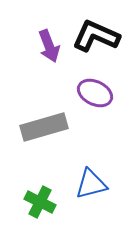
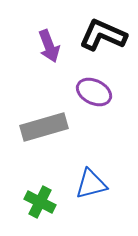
black L-shape: moved 7 px right, 1 px up
purple ellipse: moved 1 px left, 1 px up
